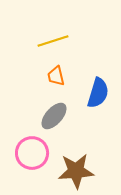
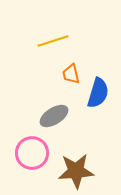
orange trapezoid: moved 15 px right, 2 px up
gray ellipse: rotated 16 degrees clockwise
